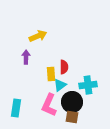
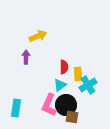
yellow rectangle: moved 27 px right
cyan cross: rotated 24 degrees counterclockwise
black circle: moved 6 px left, 3 px down
